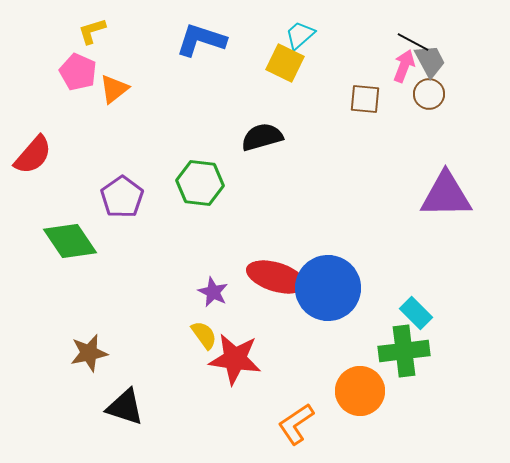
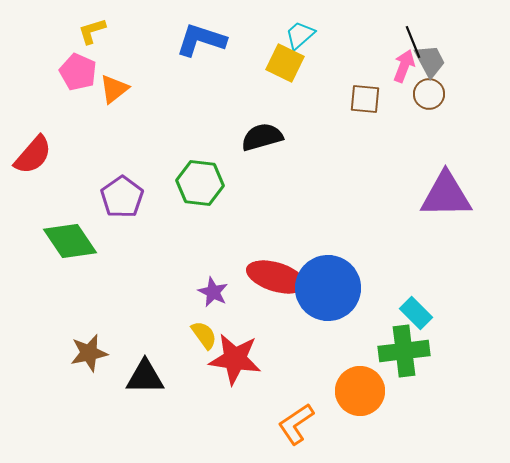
black line: rotated 40 degrees clockwise
black triangle: moved 20 px right, 30 px up; rotated 18 degrees counterclockwise
